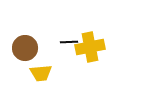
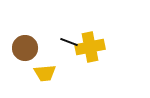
black line: rotated 24 degrees clockwise
yellow trapezoid: moved 4 px right
